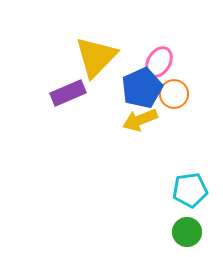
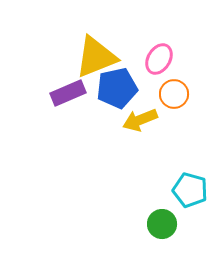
yellow triangle: rotated 24 degrees clockwise
pink ellipse: moved 3 px up
blue pentagon: moved 25 px left; rotated 12 degrees clockwise
cyan pentagon: rotated 24 degrees clockwise
green circle: moved 25 px left, 8 px up
